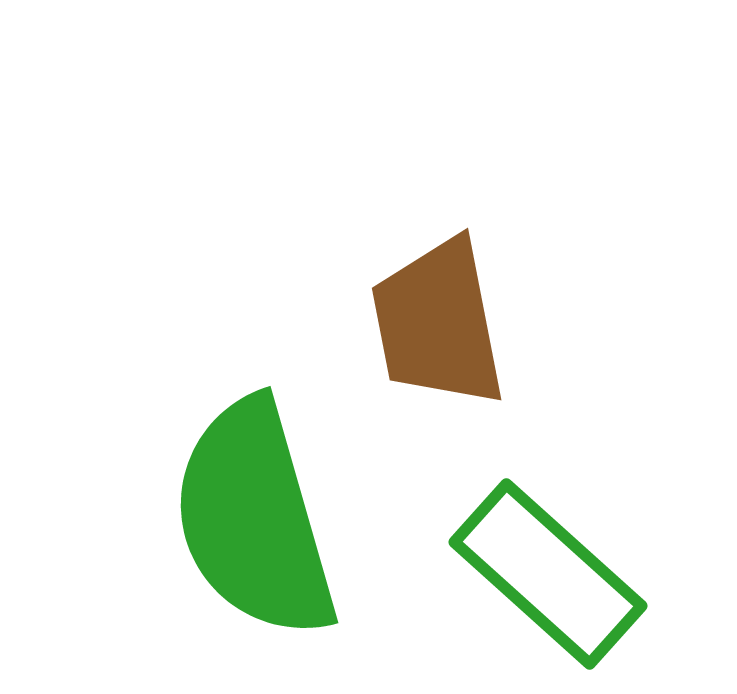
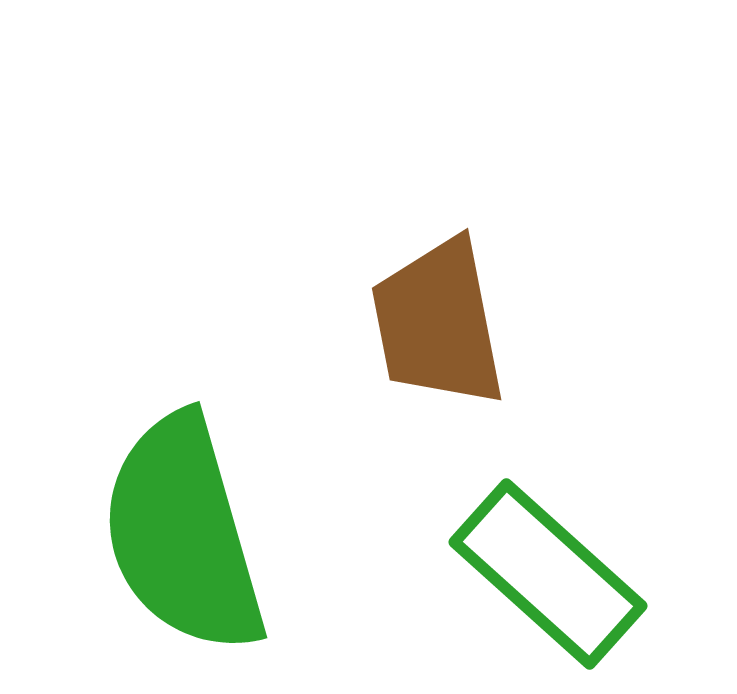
green semicircle: moved 71 px left, 15 px down
